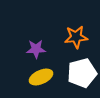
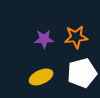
purple star: moved 8 px right, 10 px up
